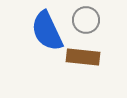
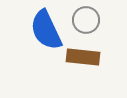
blue semicircle: moved 1 px left, 1 px up
